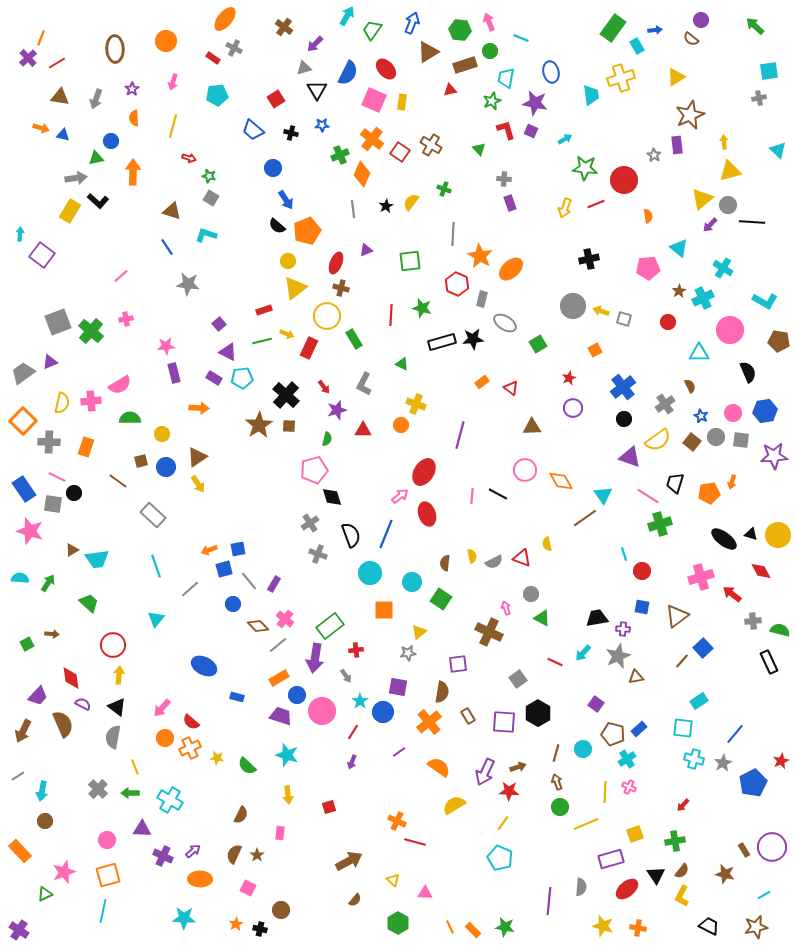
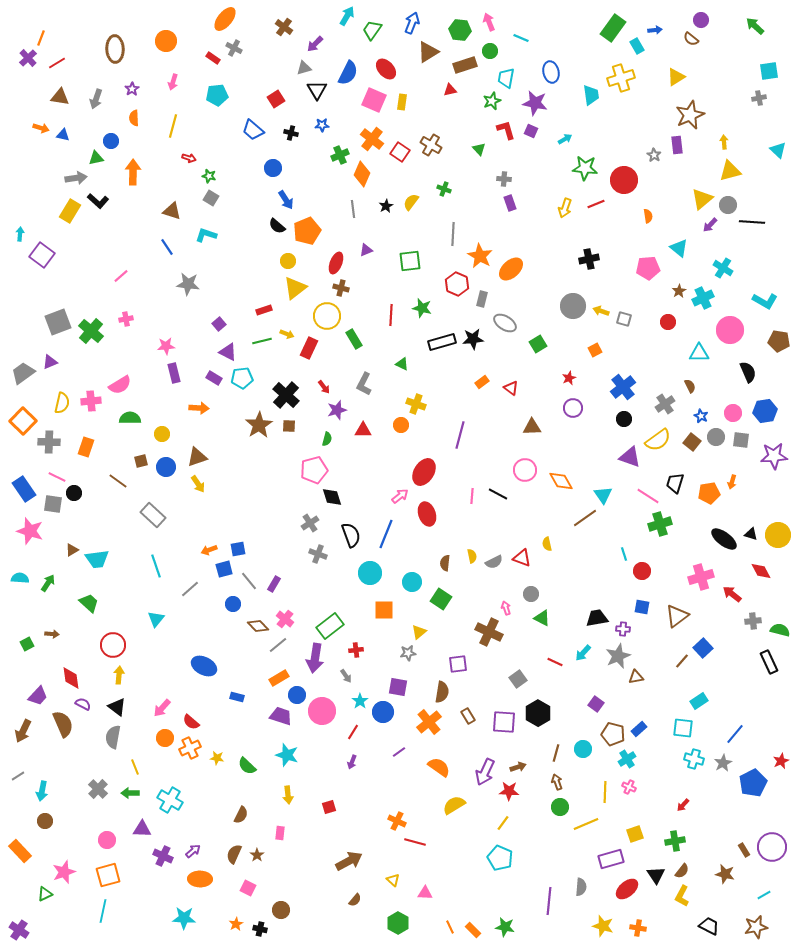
brown triangle at (197, 457): rotated 15 degrees clockwise
